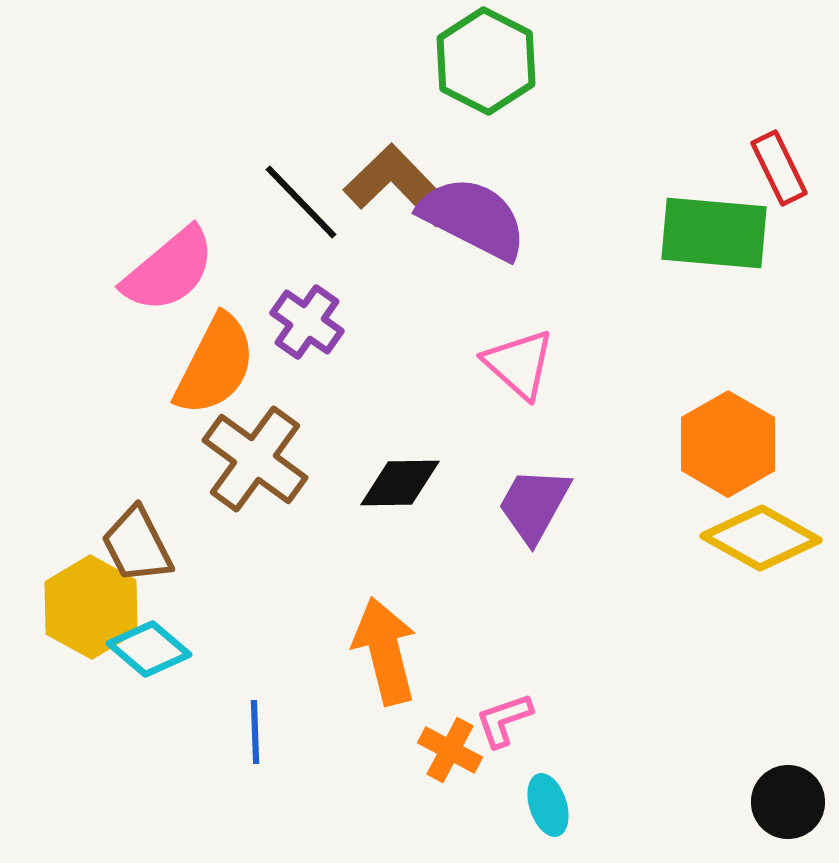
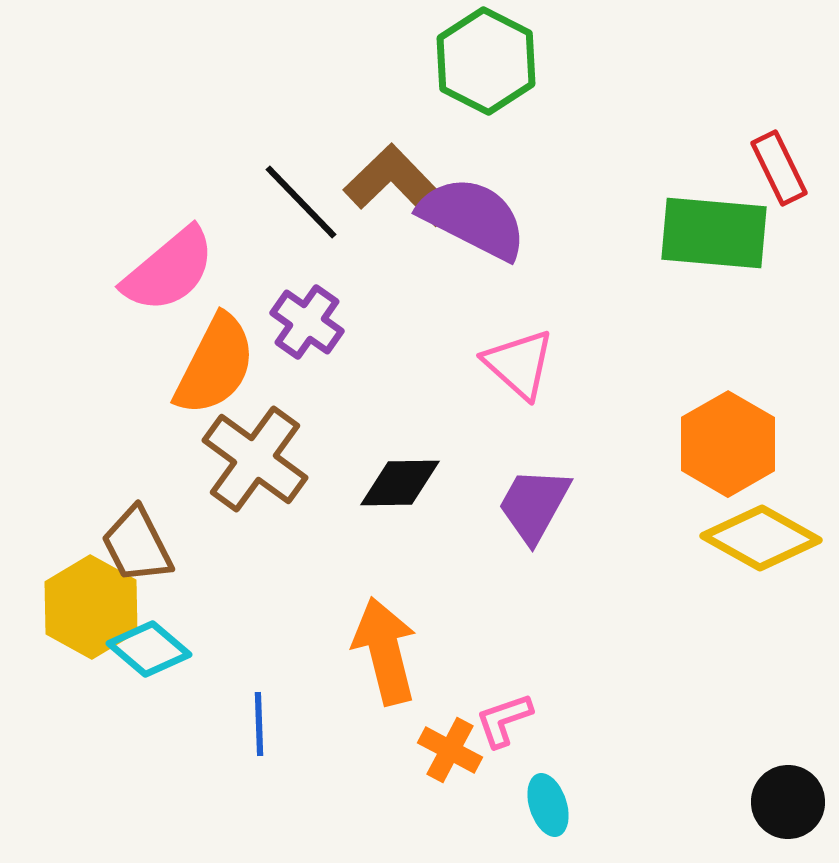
blue line: moved 4 px right, 8 px up
